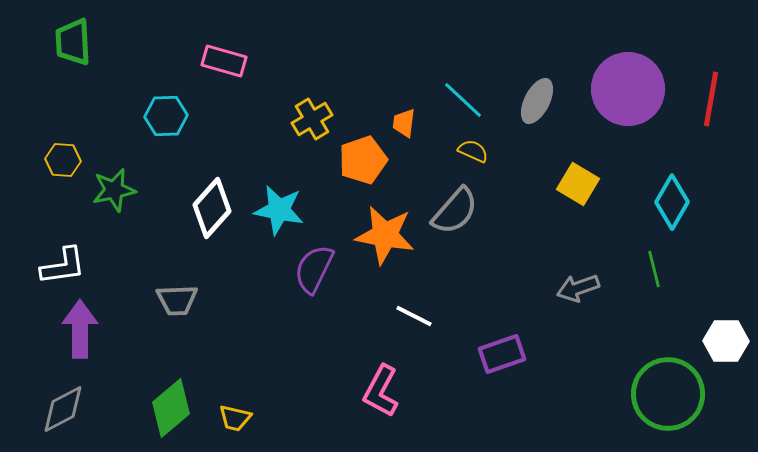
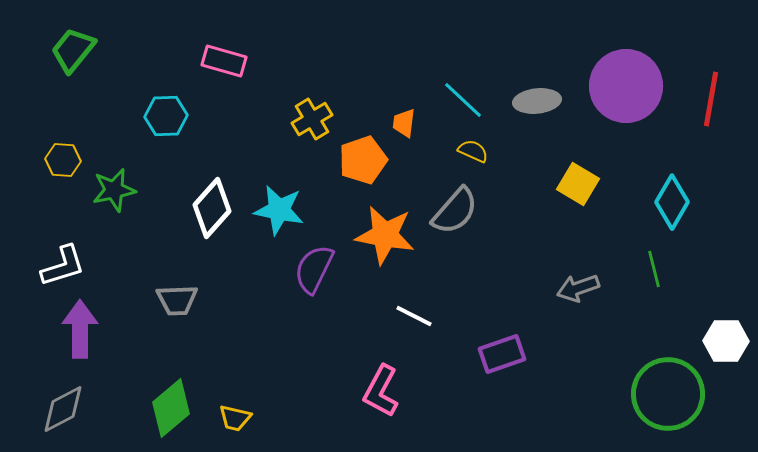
green trapezoid: moved 8 px down; rotated 42 degrees clockwise
purple circle: moved 2 px left, 3 px up
gray ellipse: rotated 57 degrees clockwise
white L-shape: rotated 9 degrees counterclockwise
